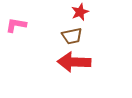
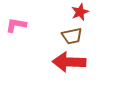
red arrow: moved 5 px left
